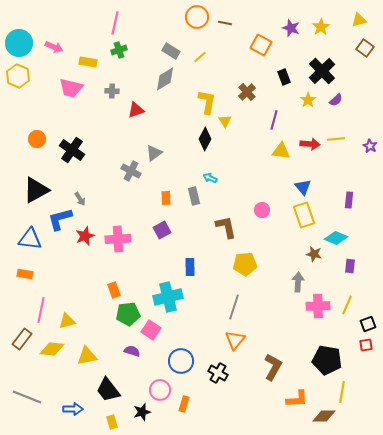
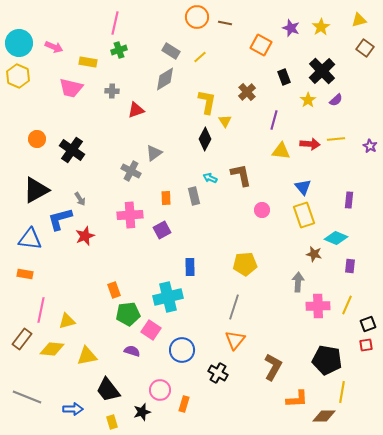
brown L-shape at (226, 227): moved 15 px right, 52 px up
pink cross at (118, 239): moved 12 px right, 24 px up
blue circle at (181, 361): moved 1 px right, 11 px up
